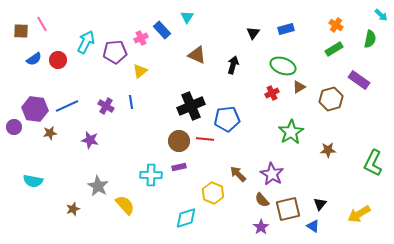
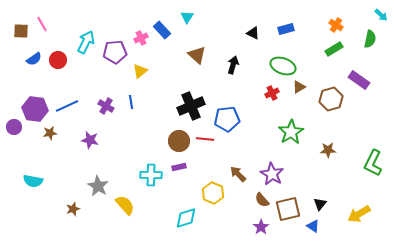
black triangle at (253, 33): rotated 40 degrees counterclockwise
brown triangle at (197, 55): rotated 18 degrees clockwise
